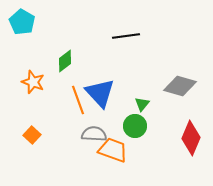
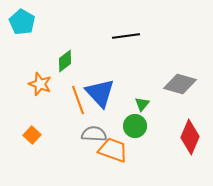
orange star: moved 7 px right, 2 px down
gray diamond: moved 2 px up
red diamond: moved 1 px left, 1 px up
